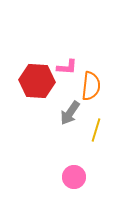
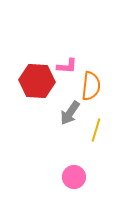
pink L-shape: moved 1 px up
